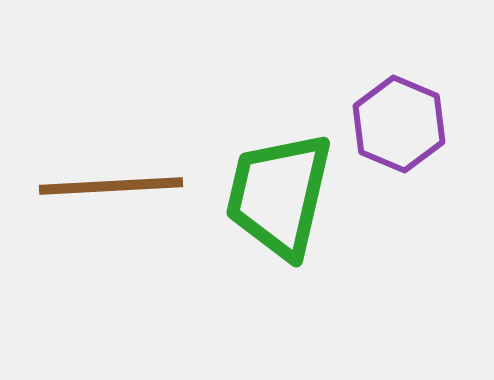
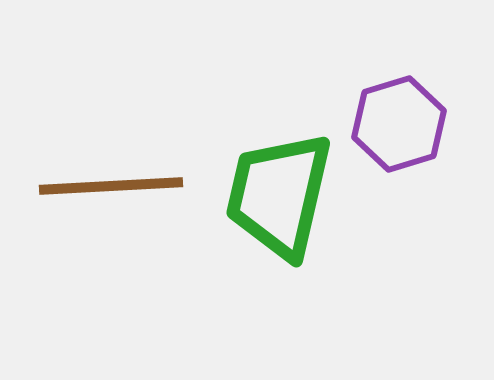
purple hexagon: rotated 20 degrees clockwise
